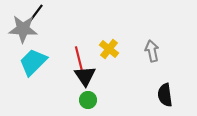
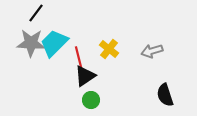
gray star: moved 8 px right, 14 px down
gray arrow: rotated 95 degrees counterclockwise
cyan trapezoid: moved 21 px right, 19 px up
black triangle: rotated 30 degrees clockwise
black semicircle: rotated 10 degrees counterclockwise
green circle: moved 3 px right
